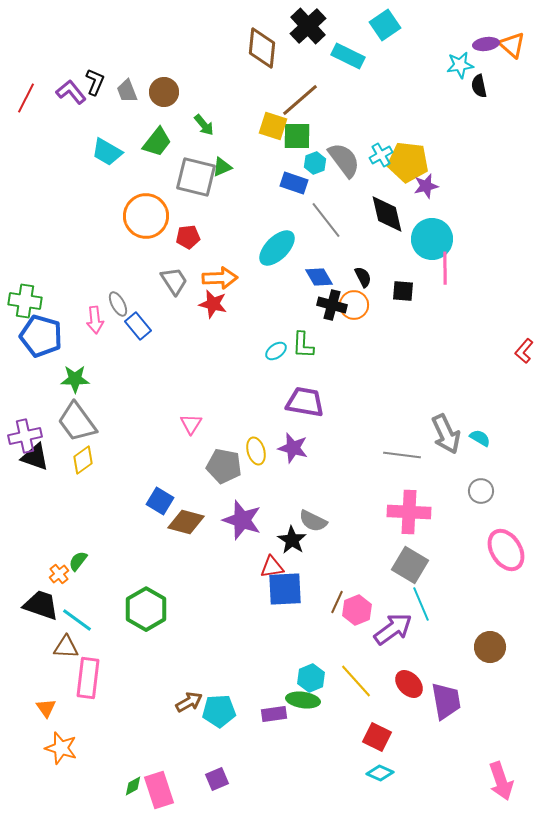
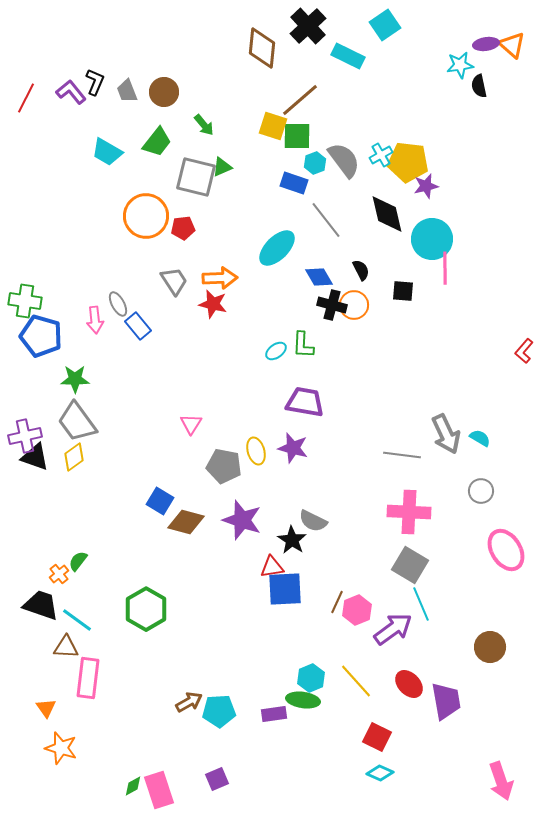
red pentagon at (188, 237): moved 5 px left, 9 px up
black semicircle at (363, 277): moved 2 px left, 7 px up
yellow diamond at (83, 460): moved 9 px left, 3 px up
